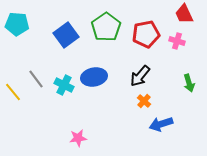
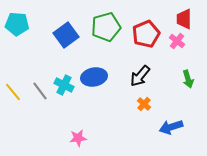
red trapezoid: moved 5 px down; rotated 25 degrees clockwise
green pentagon: rotated 20 degrees clockwise
red pentagon: rotated 12 degrees counterclockwise
pink cross: rotated 21 degrees clockwise
gray line: moved 4 px right, 12 px down
green arrow: moved 1 px left, 4 px up
orange cross: moved 3 px down
blue arrow: moved 10 px right, 3 px down
